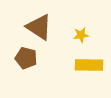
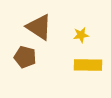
brown pentagon: moved 1 px left, 1 px up
yellow rectangle: moved 1 px left
